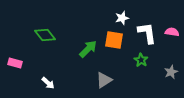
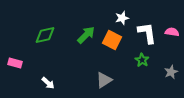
green diamond: rotated 65 degrees counterclockwise
orange square: moved 2 px left; rotated 18 degrees clockwise
green arrow: moved 2 px left, 14 px up
green star: moved 1 px right
